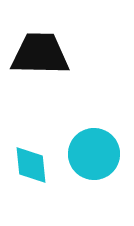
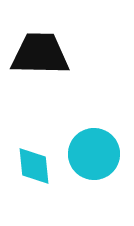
cyan diamond: moved 3 px right, 1 px down
